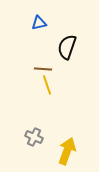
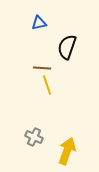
brown line: moved 1 px left, 1 px up
